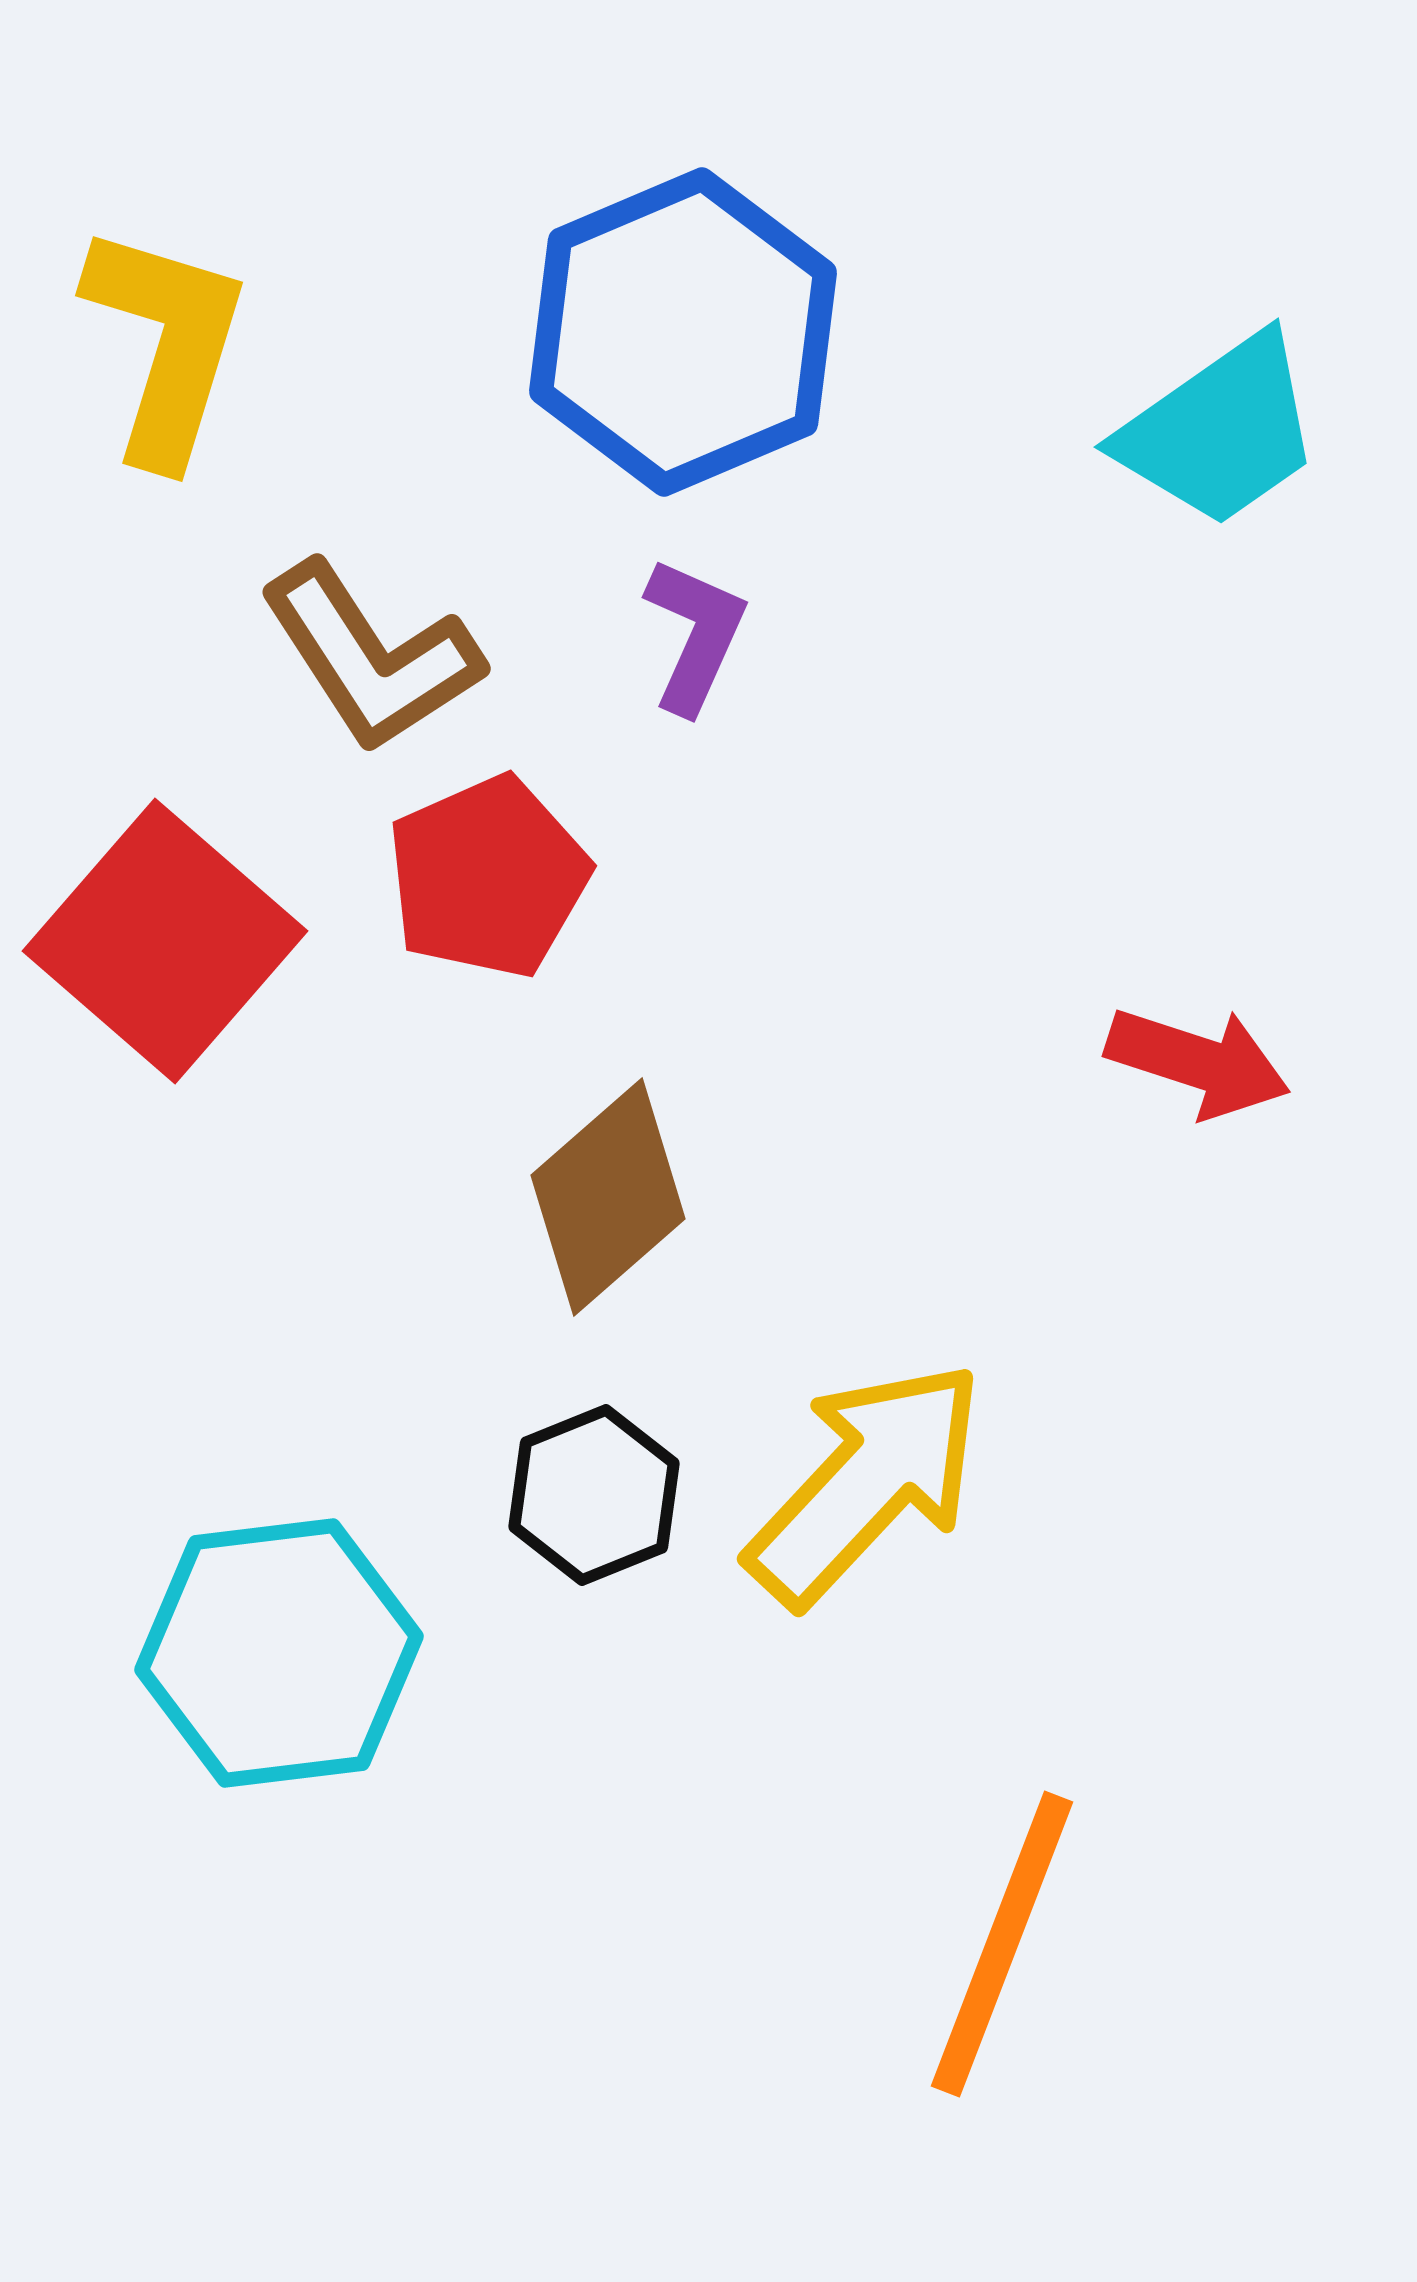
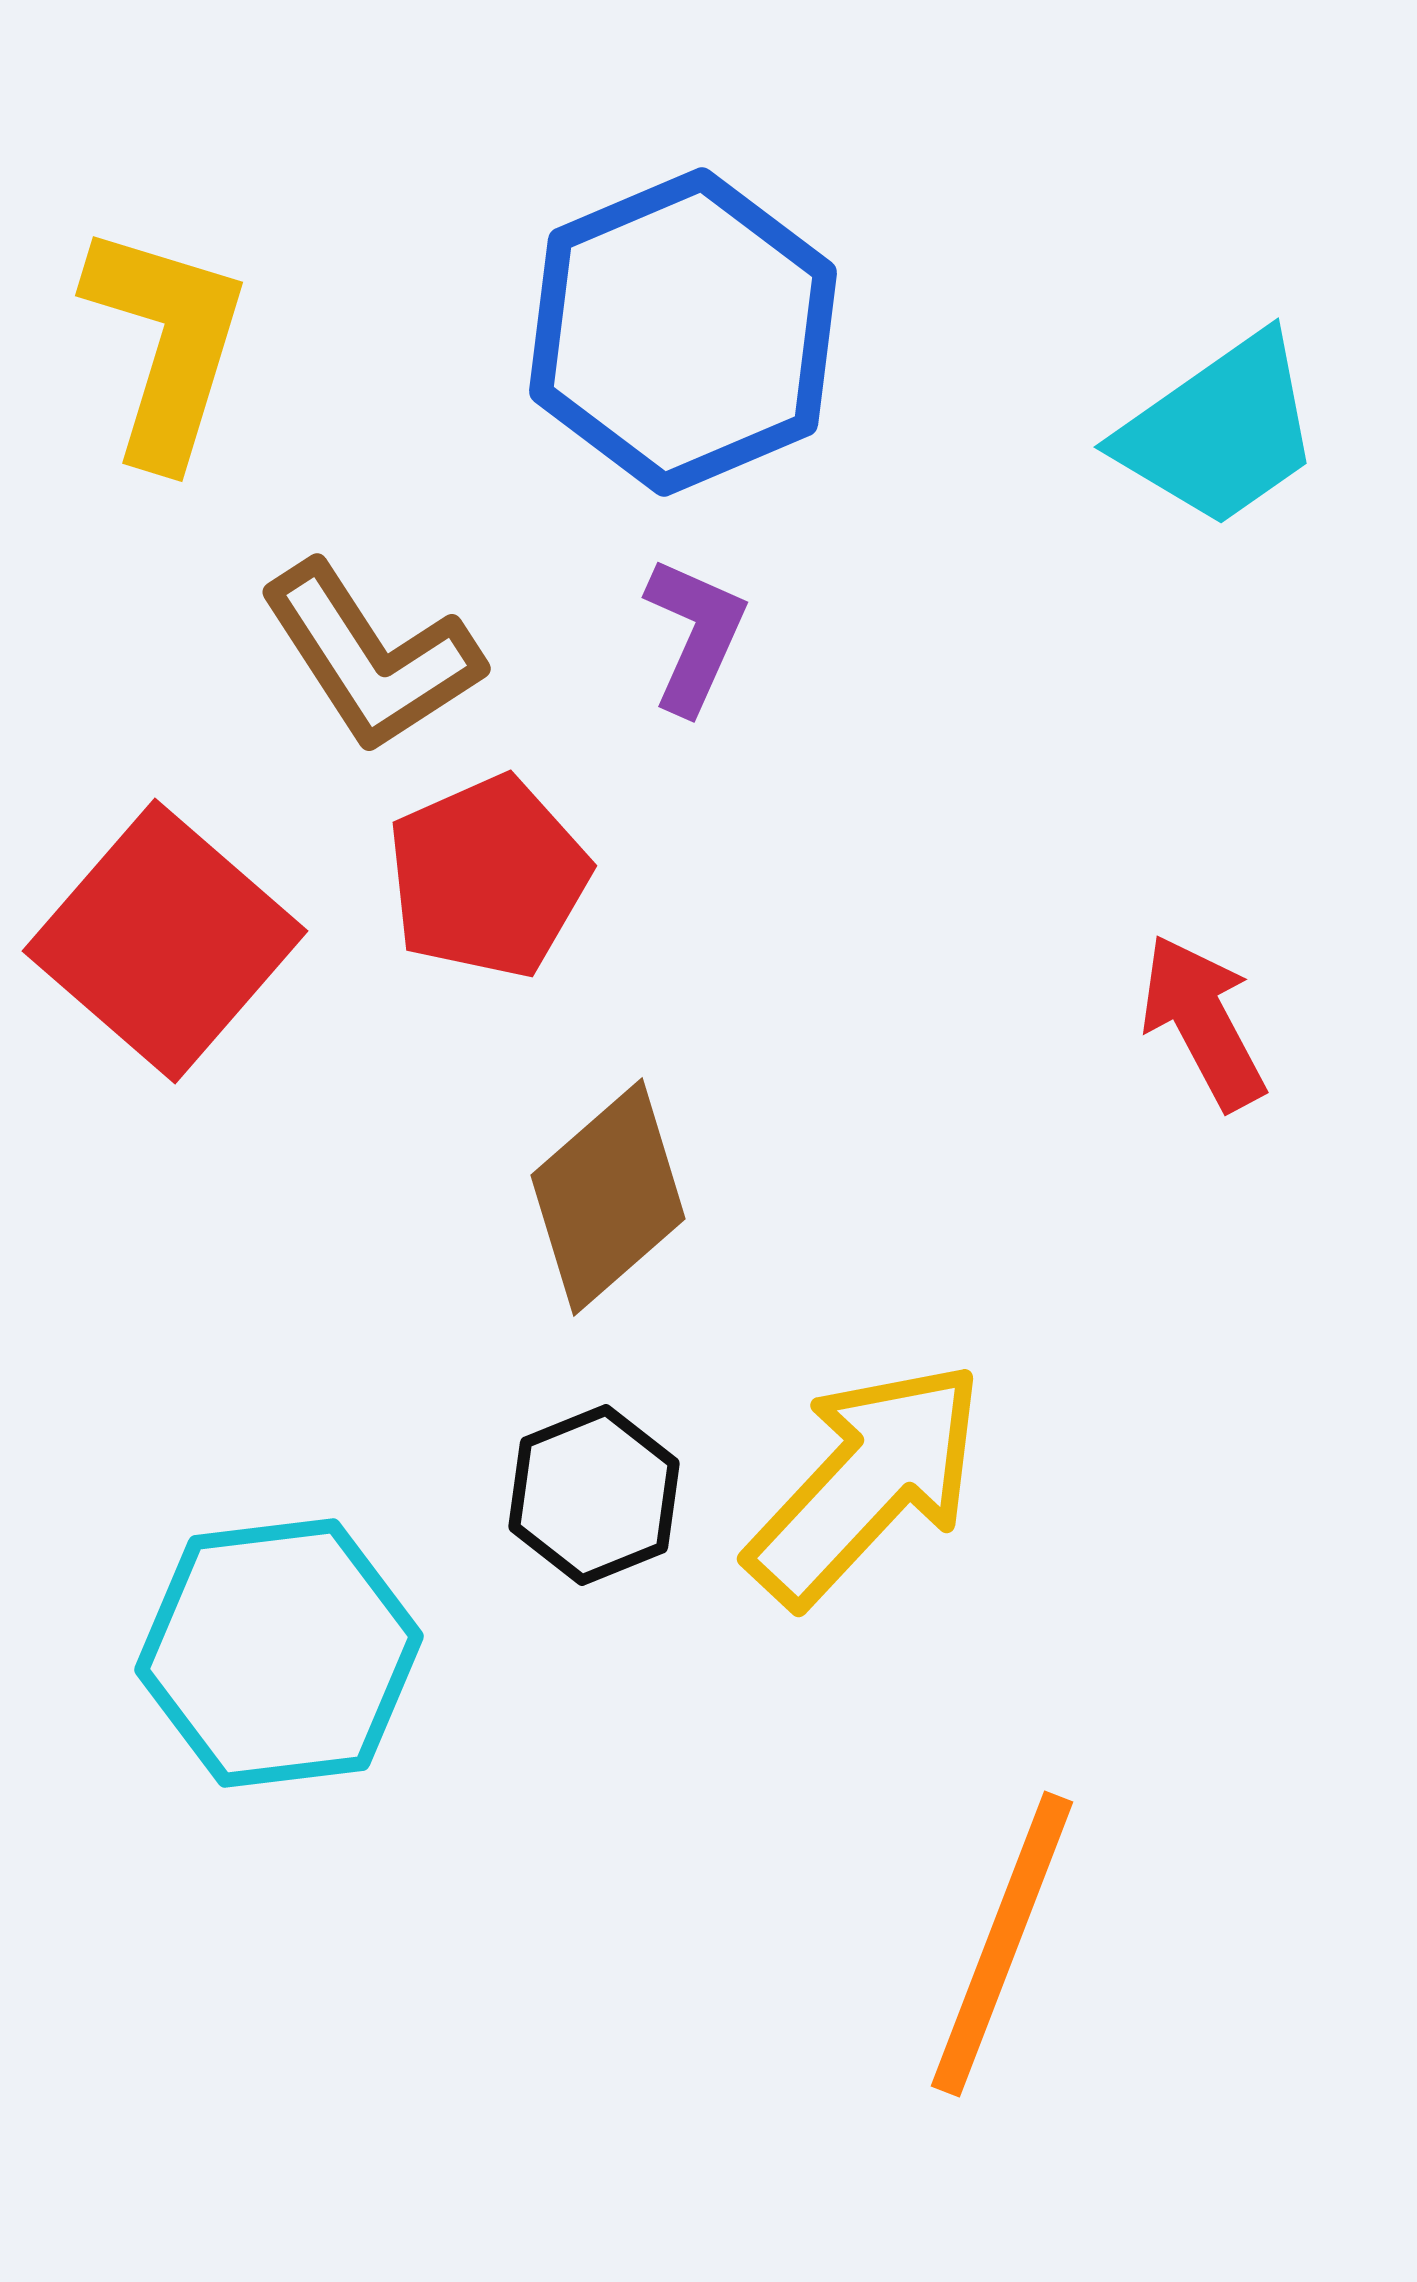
red arrow: moved 5 px right, 40 px up; rotated 136 degrees counterclockwise
